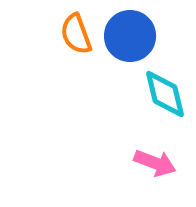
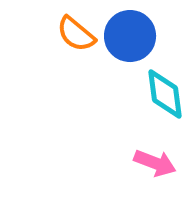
orange semicircle: rotated 30 degrees counterclockwise
cyan diamond: rotated 6 degrees clockwise
